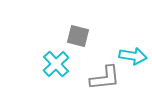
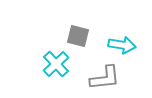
cyan arrow: moved 11 px left, 11 px up
